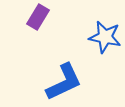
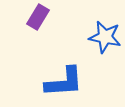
blue L-shape: rotated 21 degrees clockwise
